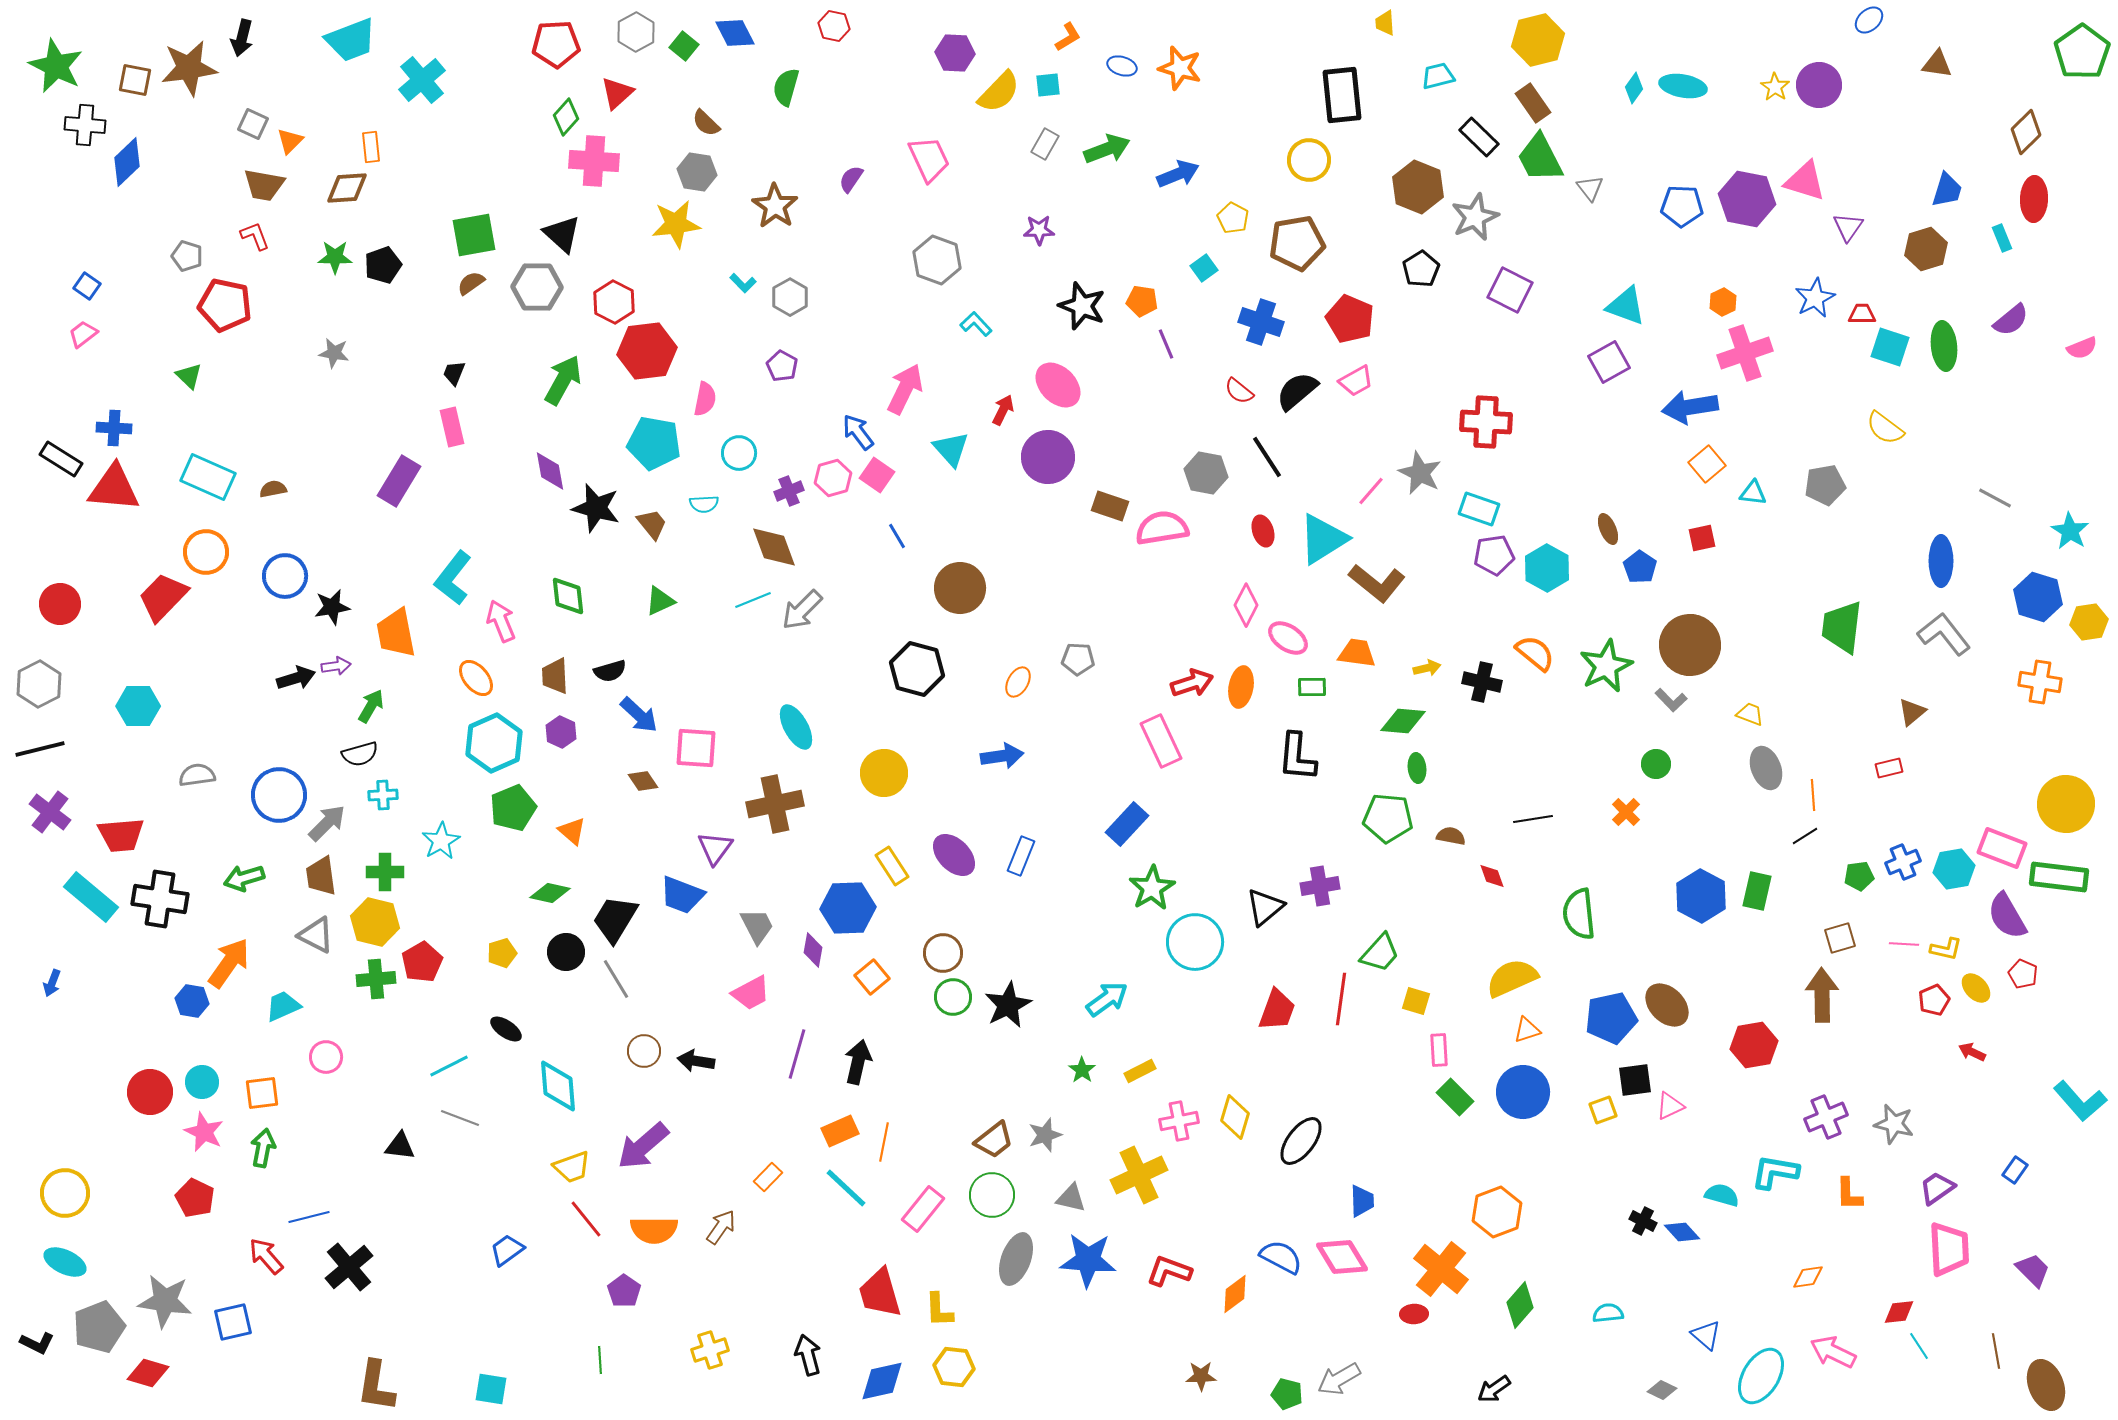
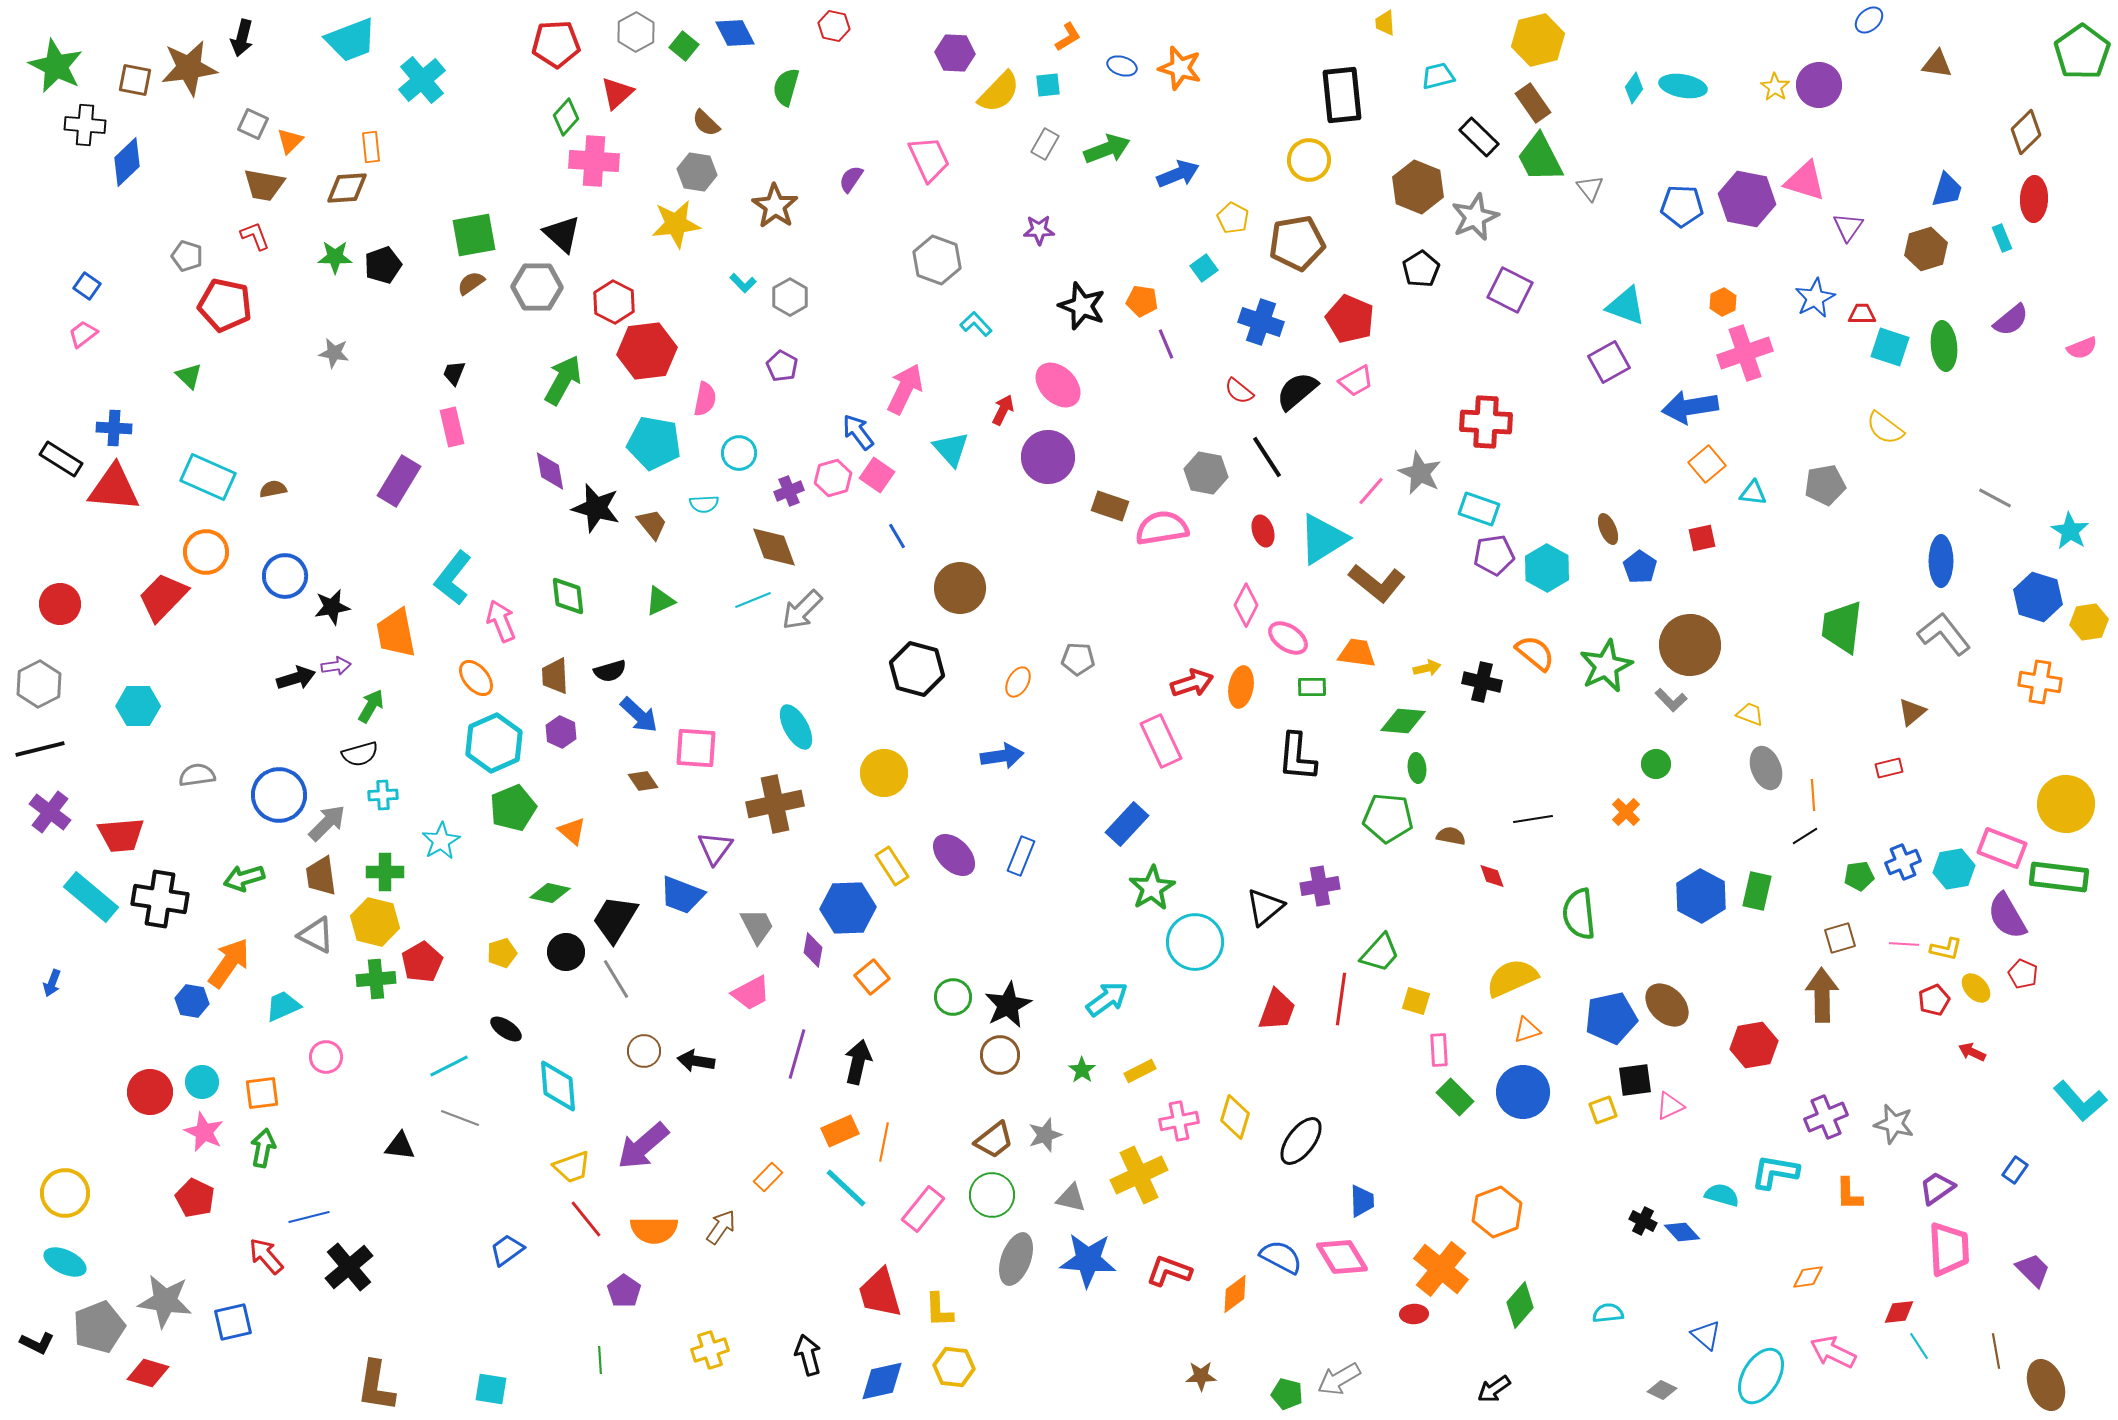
brown circle at (943, 953): moved 57 px right, 102 px down
